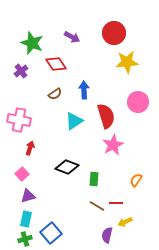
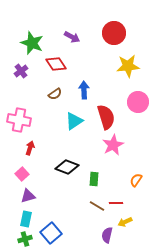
yellow star: moved 1 px right, 4 px down
red semicircle: moved 1 px down
